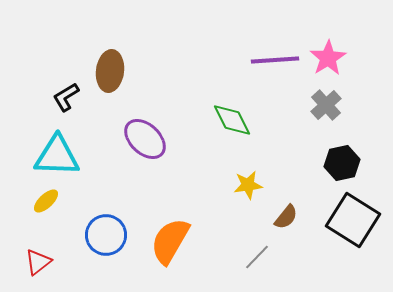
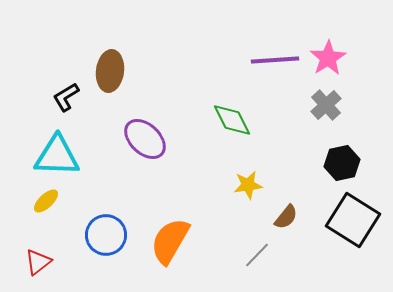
gray line: moved 2 px up
